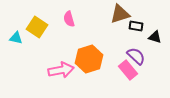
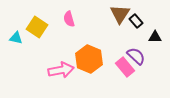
brown triangle: rotated 40 degrees counterclockwise
black rectangle: moved 5 px up; rotated 40 degrees clockwise
black triangle: rotated 16 degrees counterclockwise
orange hexagon: rotated 20 degrees counterclockwise
pink rectangle: moved 3 px left, 3 px up
